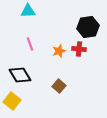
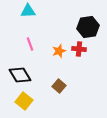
yellow square: moved 12 px right
